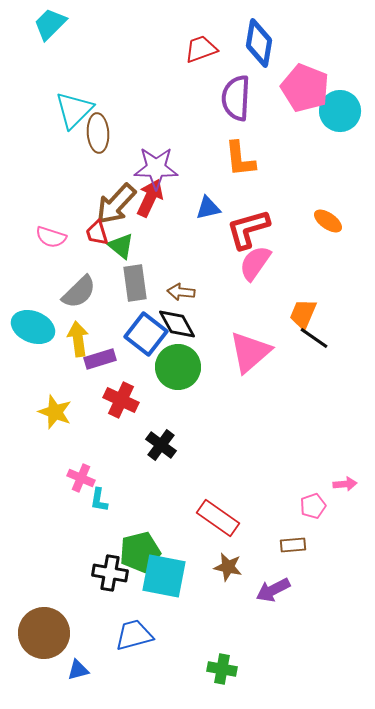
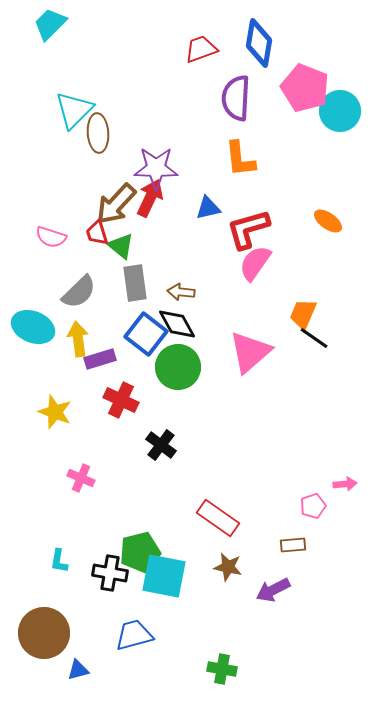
cyan L-shape at (99, 500): moved 40 px left, 61 px down
